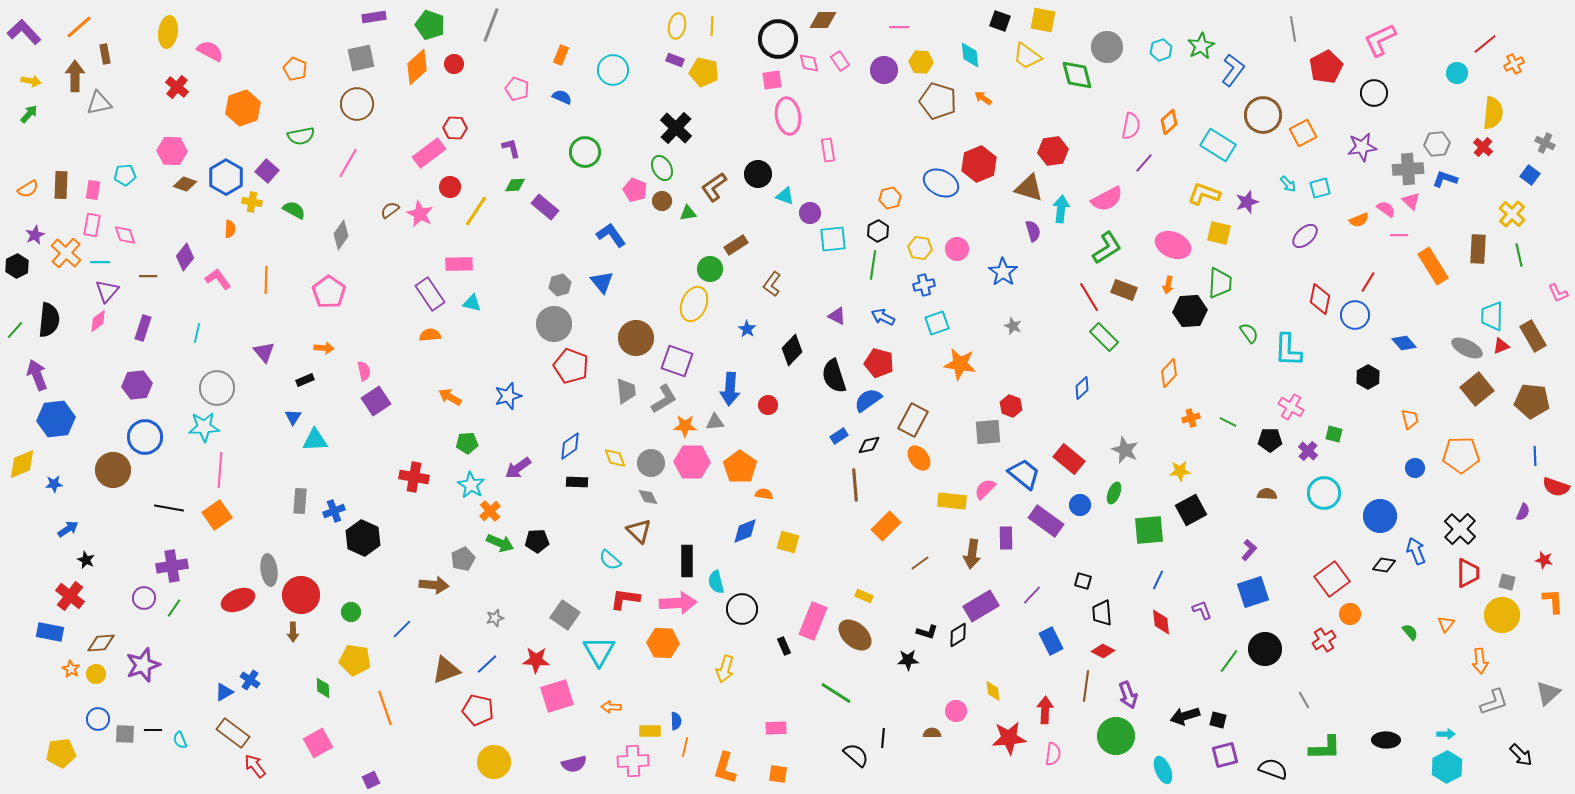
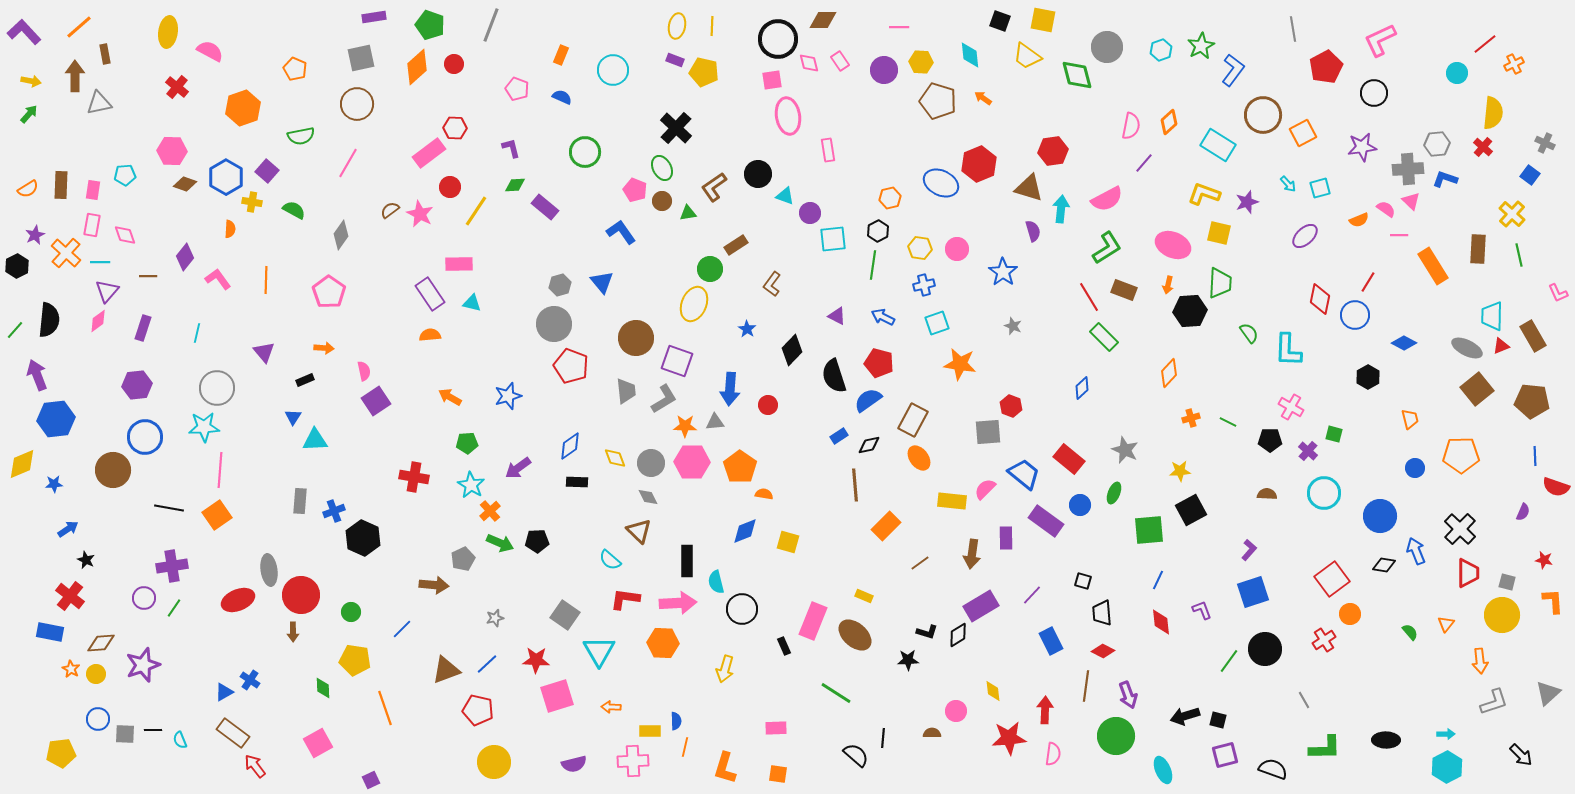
blue L-shape at (611, 235): moved 10 px right, 3 px up
blue diamond at (1404, 343): rotated 20 degrees counterclockwise
